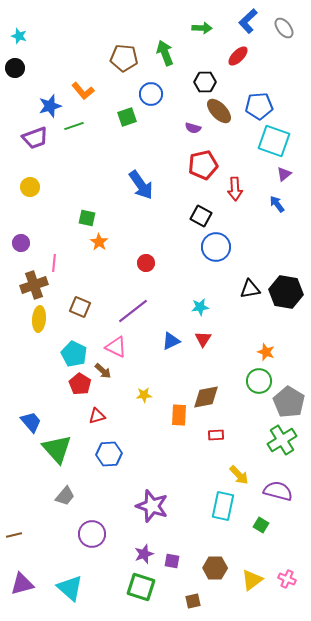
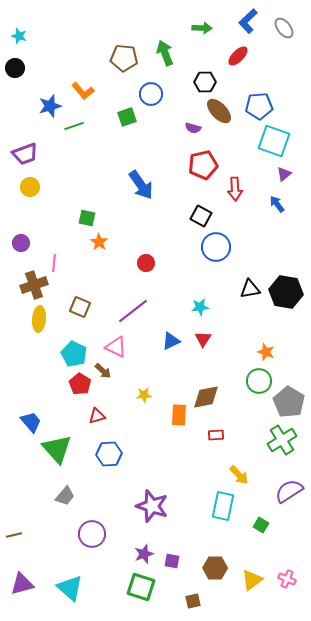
purple trapezoid at (35, 138): moved 10 px left, 16 px down
purple semicircle at (278, 491): moved 11 px right; rotated 48 degrees counterclockwise
